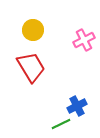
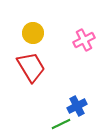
yellow circle: moved 3 px down
